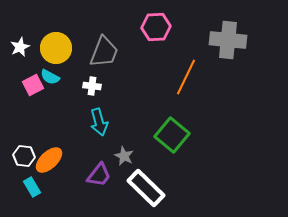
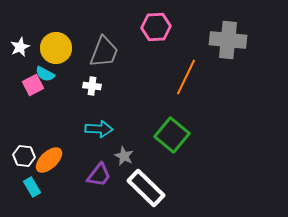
cyan semicircle: moved 5 px left, 3 px up
cyan arrow: moved 7 px down; rotated 72 degrees counterclockwise
